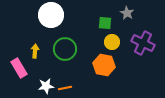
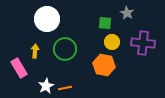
white circle: moved 4 px left, 4 px down
purple cross: rotated 20 degrees counterclockwise
white star: rotated 21 degrees counterclockwise
